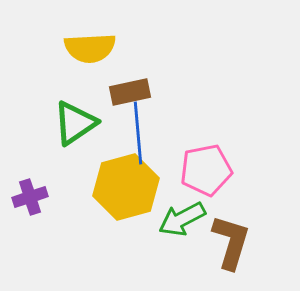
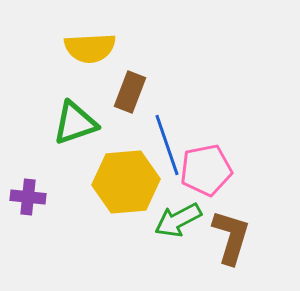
brown rectangle: rotated 57 degrees counterclockwise
green triangle: rotated 15 degrees clockwise
blue line: moved 29 px right, 12 px down; rotated 14 degrees counterclockwise
yellow hexagon: moved 5 px up; rotated 10 degrees clockwise
purple cross: moved 2 px left; rotated 24 degrees clockwise
green arrow: moved 4 px left, 1 px down
brown L-shape: moved 5 px up
